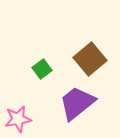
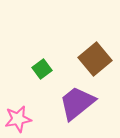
brown square: moved 5 px right
